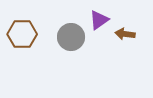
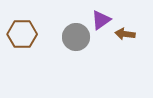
purple triangle: moved 2 px right
gray circle: moved 5 px right
